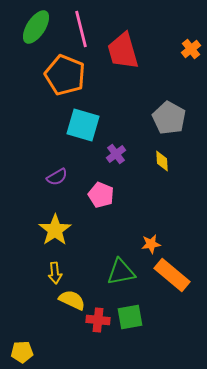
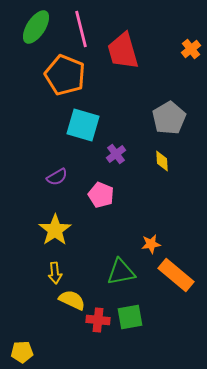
gray pentagon: rotated 12 degrees clockwise
orange rectangle: moved 4 px right
